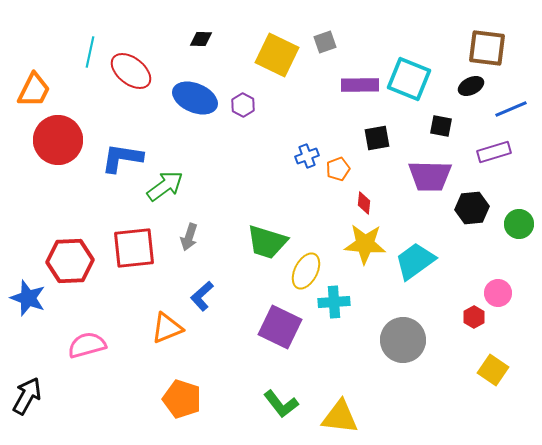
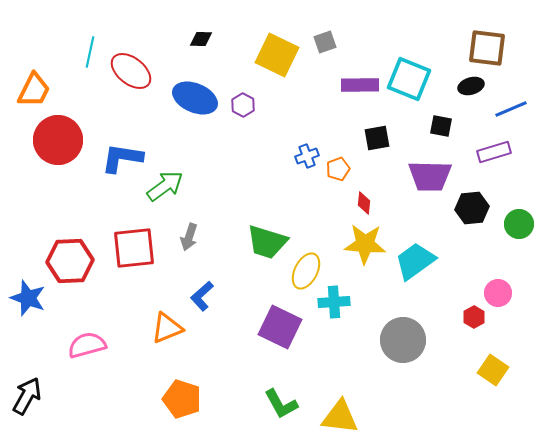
black ellipse at (471, 86): rotated 10 degrees clockwise
green L-shape at (281, 404): rotated 9 degrees clockwise
